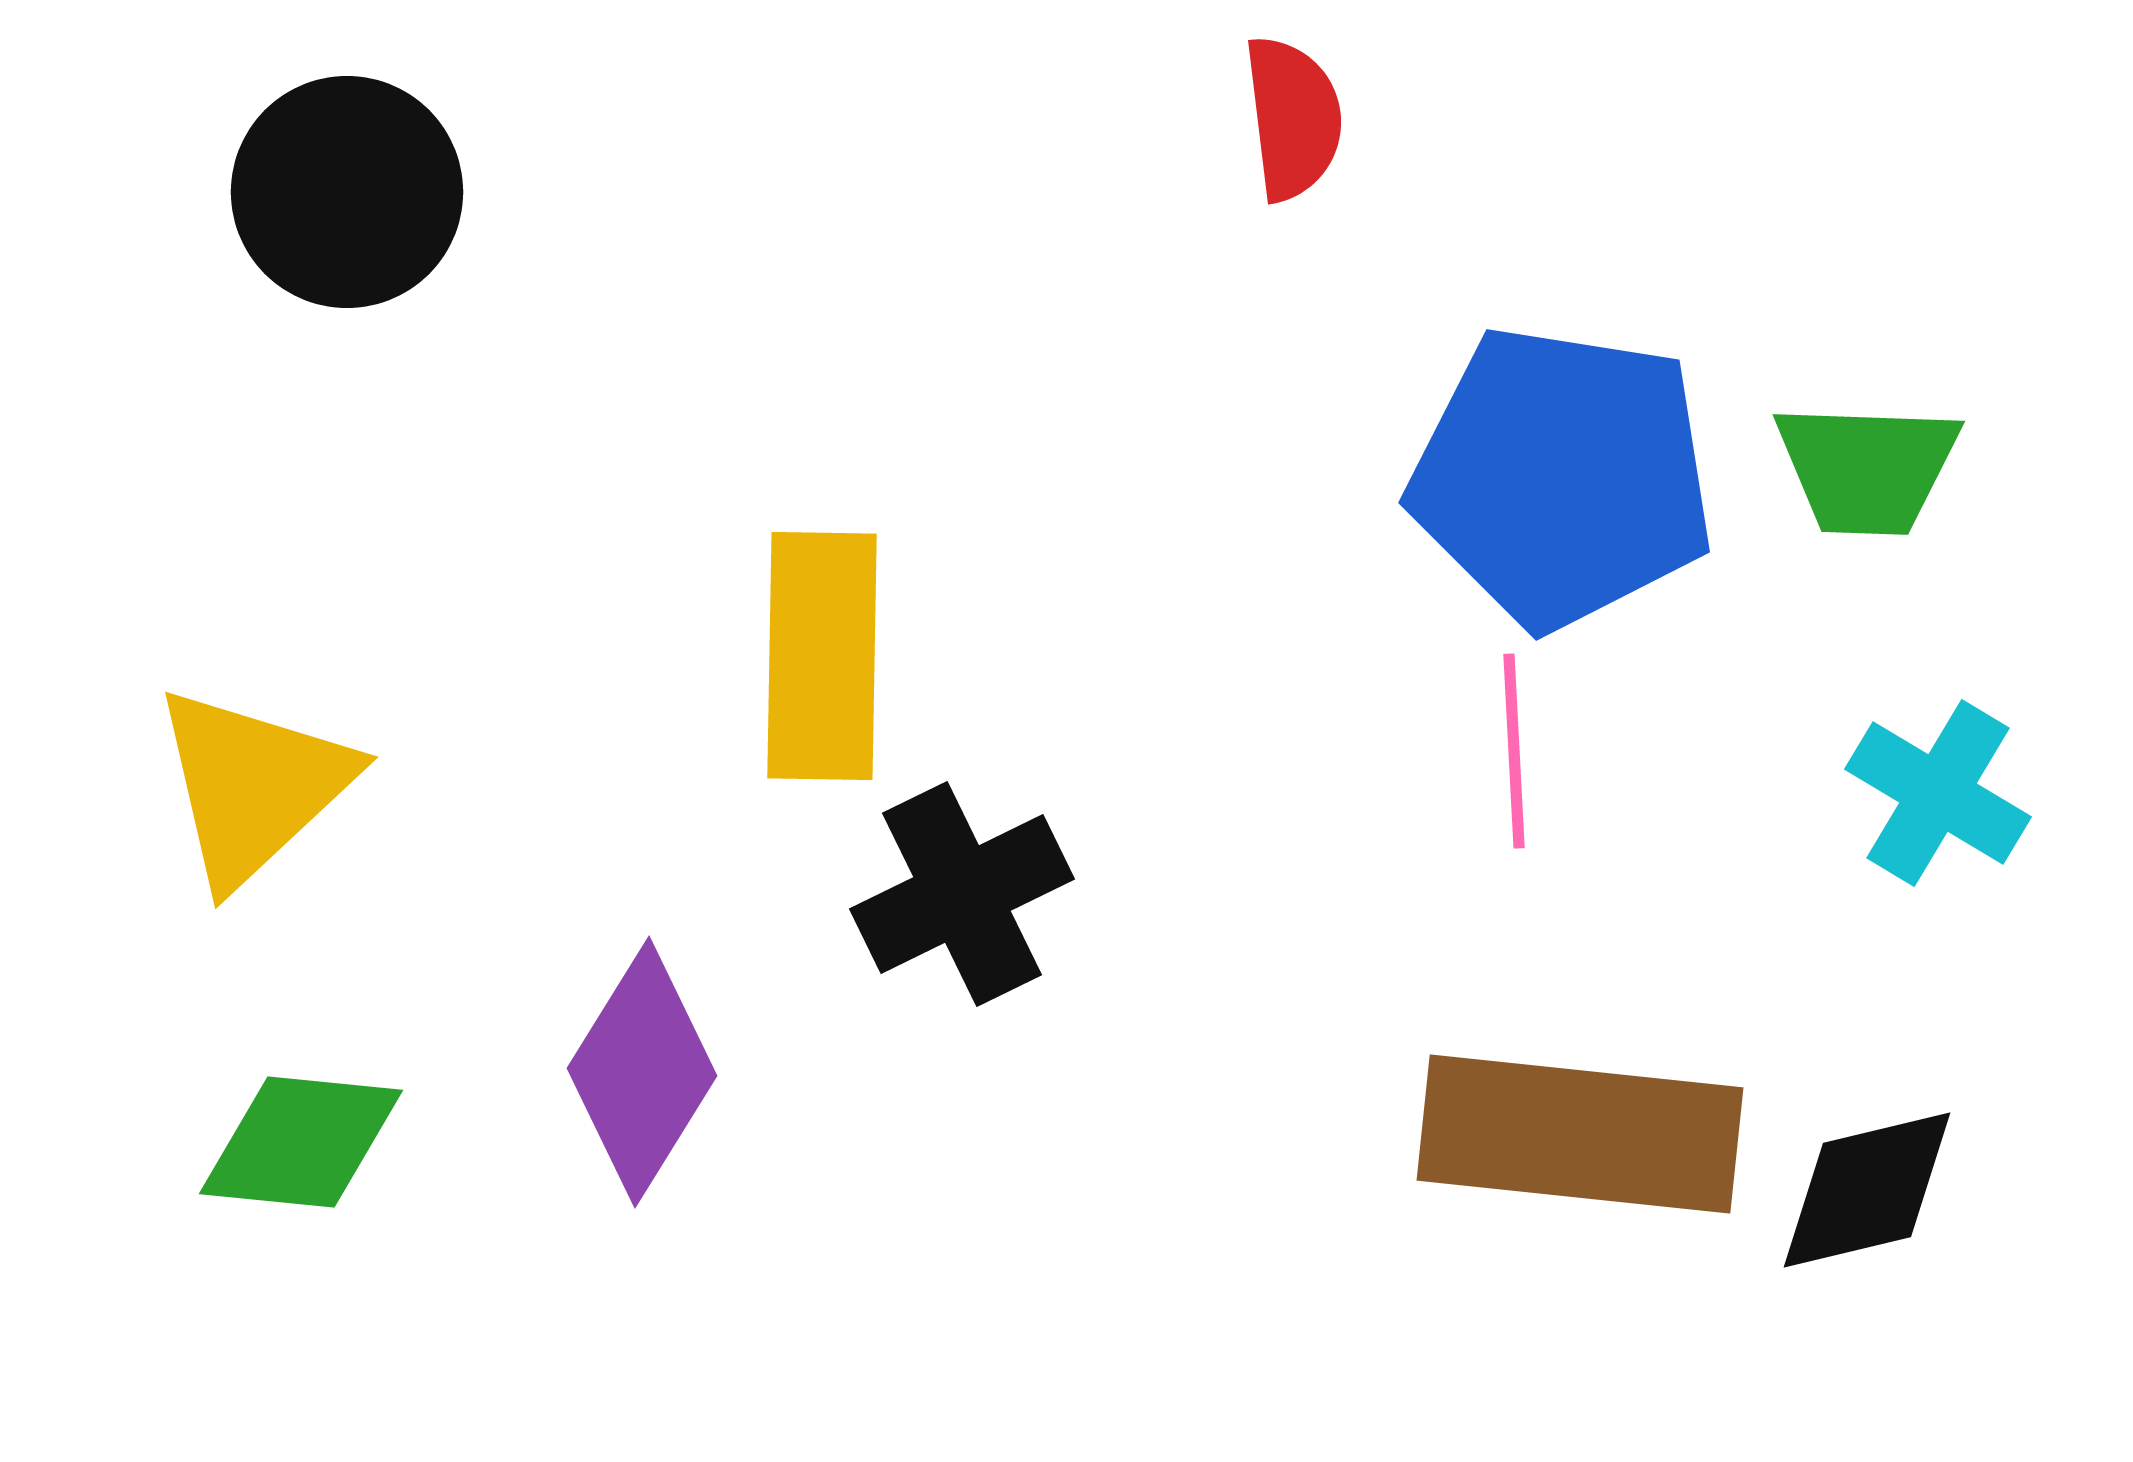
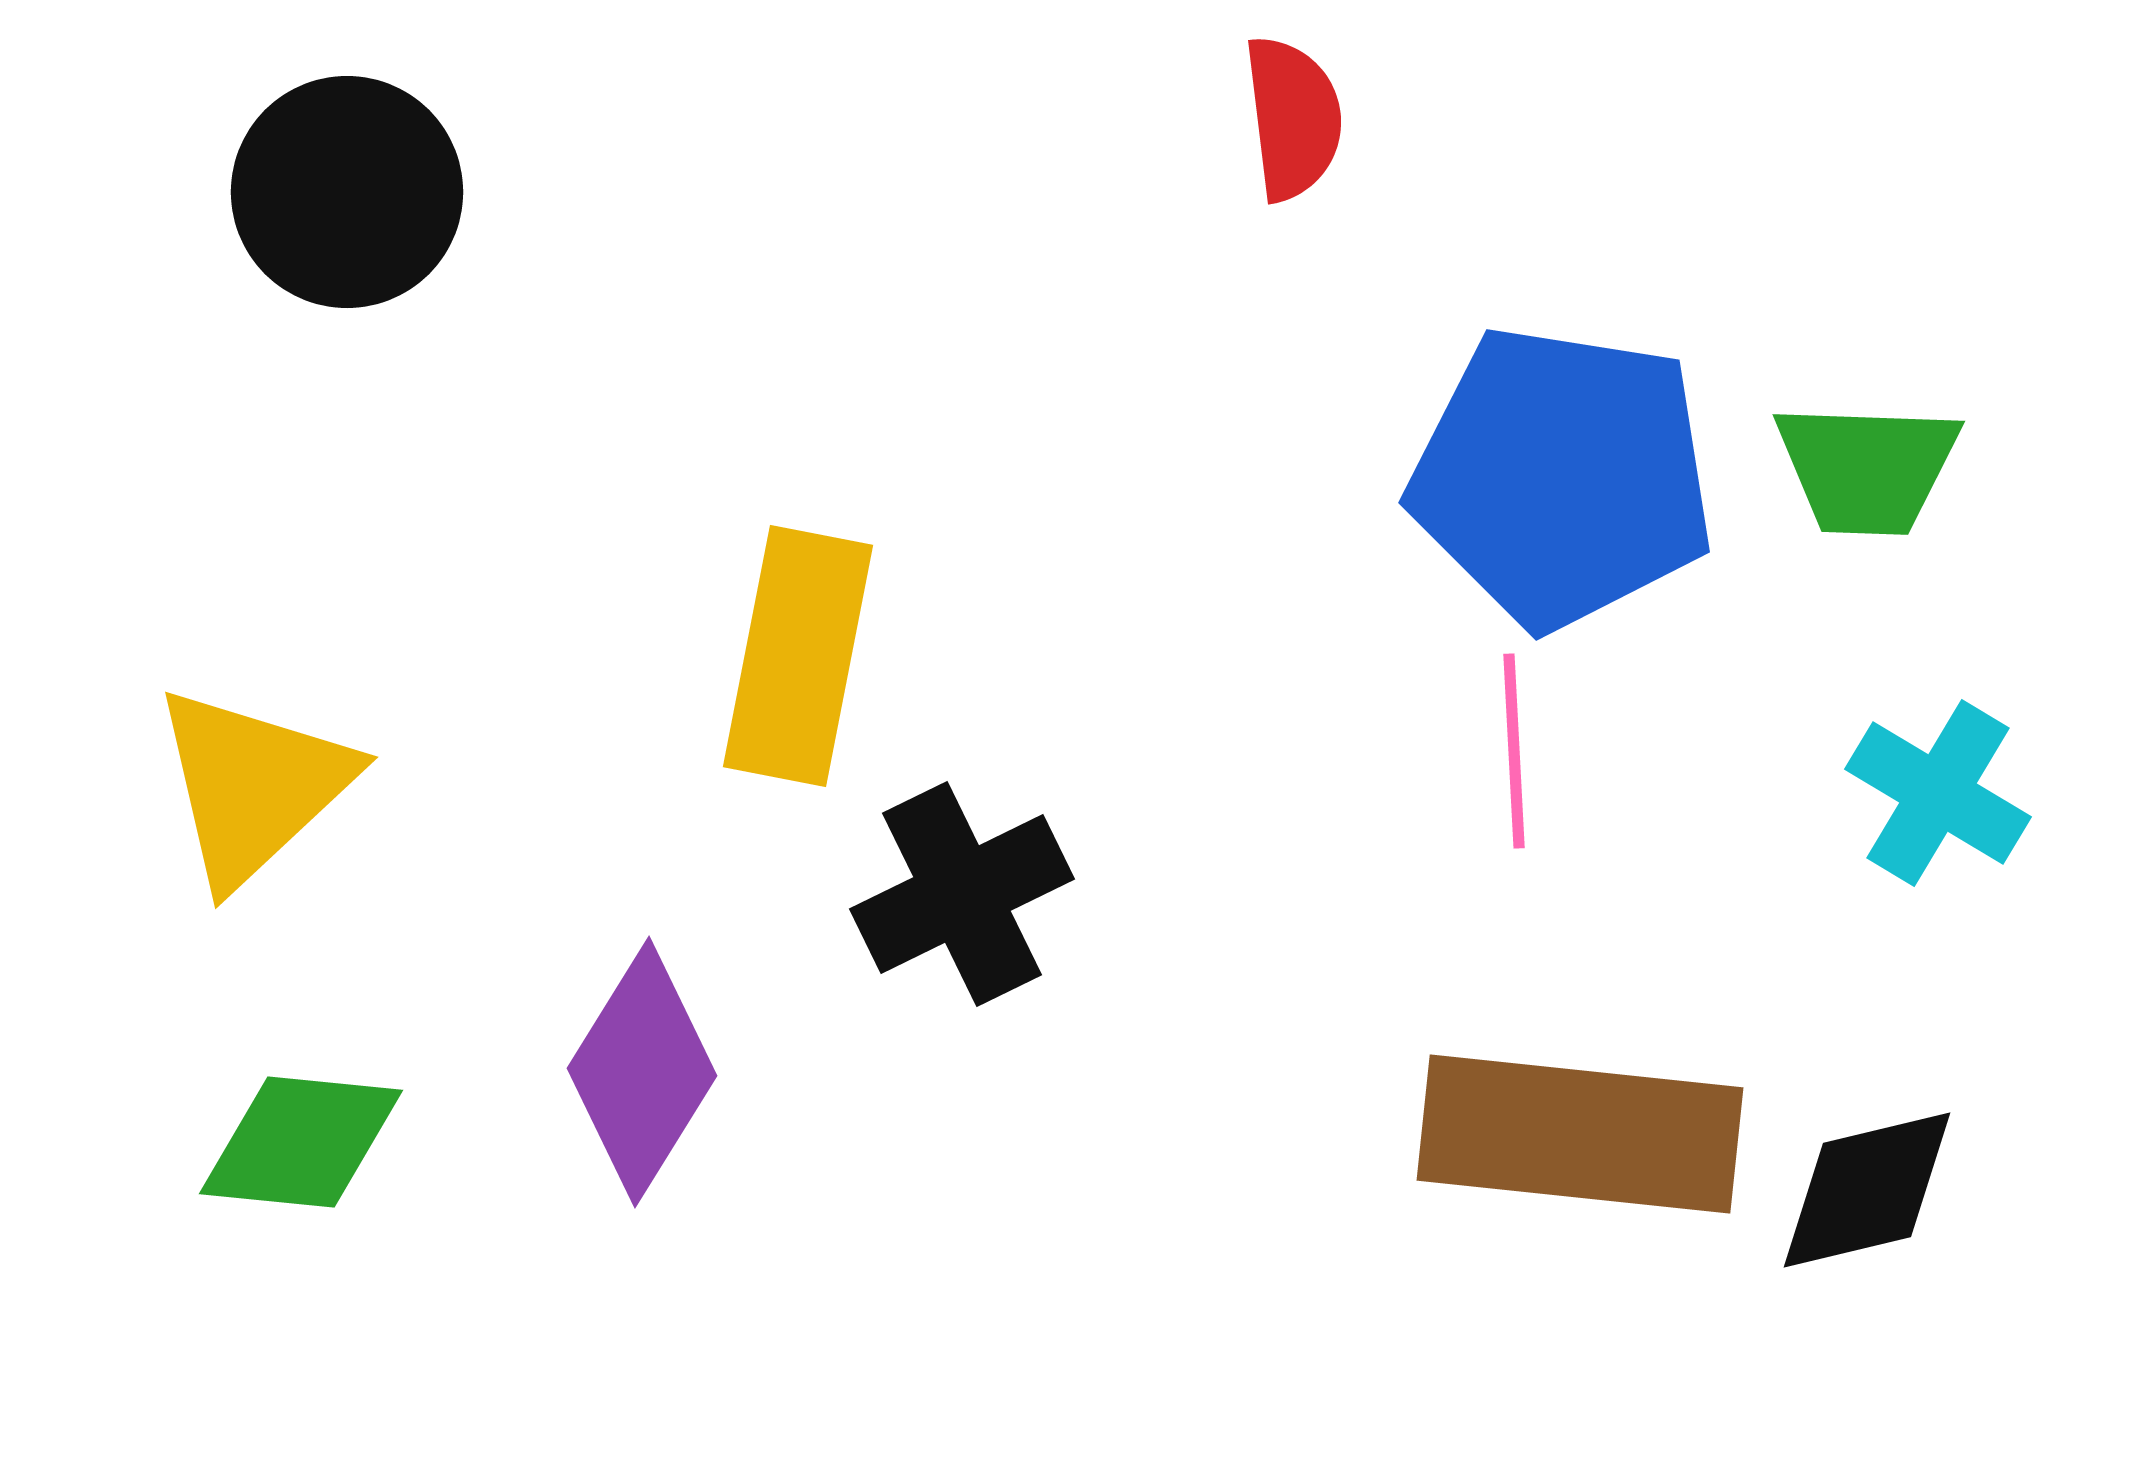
yellow rectangle: moved 24 px left; rotated 10 degrees clockwise
